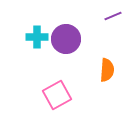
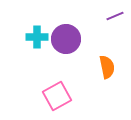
purple line: moved 2 px right
orange semicircle: moved 3 px up; rotated 15 degrees counterclockwise
pink square: moved 1 px down
